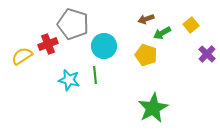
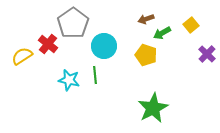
gray pentagon: moved 1 px up; rotated 20 degrees clockwise
red cross: rotated 30 degrees counterclockwise
